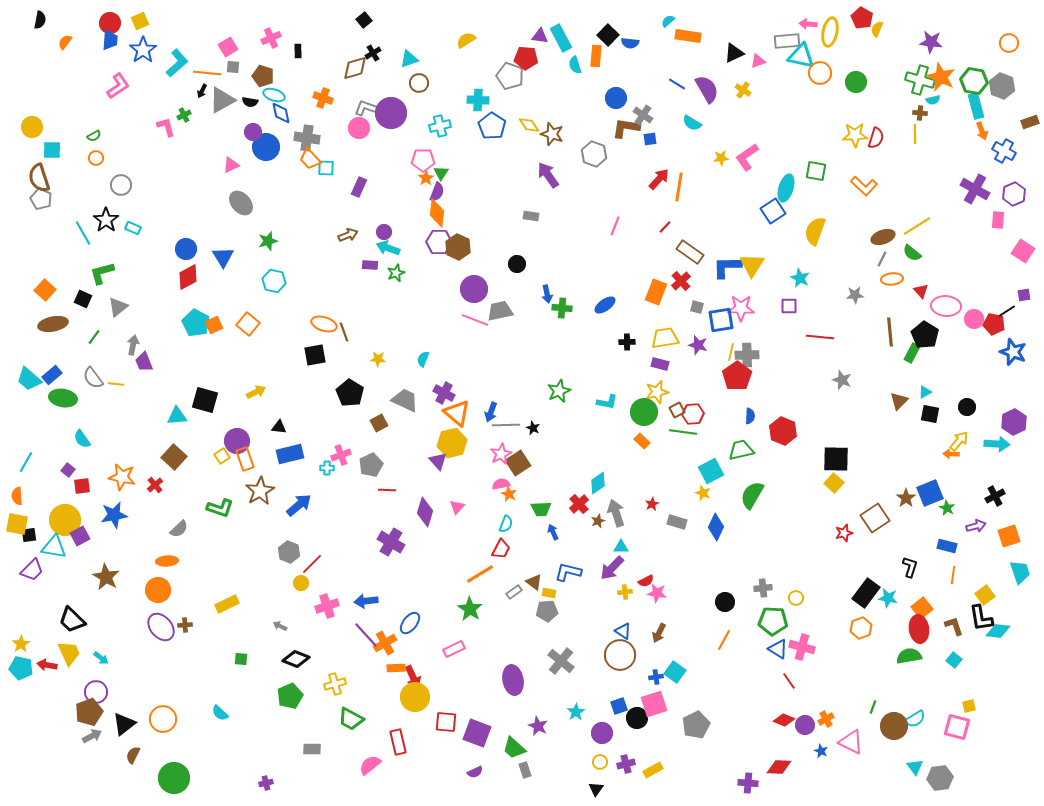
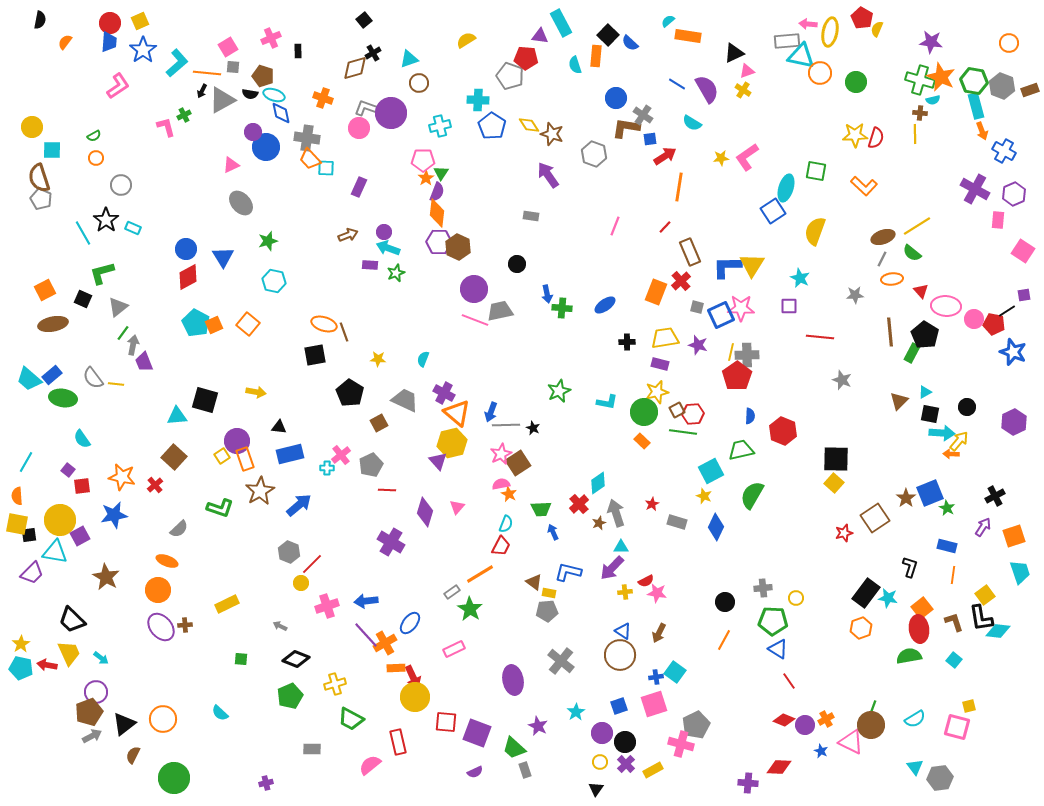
cyan rectangle at (561, 38): moved 15 px up
blue trapezoid at (110, 40): moved 1 px left, 2 px down
blue semicircle at (630, 43): rotated 36 degrees clockwise
pink triangle at (758, 61): moved 11 px left, 10 px down
black semicircle at (250, 102): moved 8 px up
brown rectangle at (1030, 122): moved 32 px up
red arrow at (659, 179): moved 6 px right, 23 px up; rotated 15 degrees clockwise
brown rectangle at (690, 252): rotated 32 degrees clockwise
orange square at (45, 290): rotated 20 degrees clockwise
blue square at (721, 320): moved 5 px up; rotated 16 degrees counterclockwise
green line at (94, 337): moved 29 px right, 4 px up
yellow arrow at (256, 392): rotated 36 degrees clockwise
cyan arrow at (997, 444): moved 55 px left, 11 px up
pink cross at (341, 455): rotated 18 degrees counterclockwise
yellow star at (703, 493): moved 1 px right, 3 px down
yellow circle at (65, 520): moved 5 px left
brown star at (598, 521): moved 1 px right, 2 px down
purple arrow at (976, 526): moved 7 px right, 1 px down; rotated 42 degrees counterclockwise
orange square at (1009, 536): moved 5 px right
cyan triangle at (54, 547): moved 1 px right, 5 px down
red trapezoid at (501, 549): moved 3 px up
orange ellipse at (167, 561): rotated 25 degrees clockwise
purple trapezoid at (32, 570): moved 3 px down
gray rectangle at (514, 592): moved 62 px left
brown L-shape at (954, 626): moved 4 px up
pink cross at (802, 647): moved 121 px left, 97 px down
black circle at (637, 718): moved 12 px left, 24 px down
brown circle at (894, 726): moved 23 px left, 1 px up
purple cross at (626, 764): rotated 30 degrees counterclockwise
